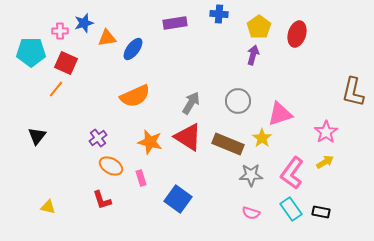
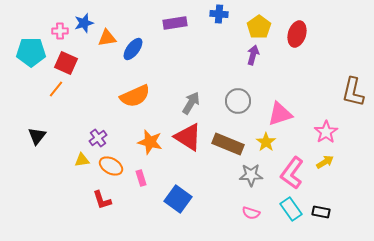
yellow star: moved 4 px right, 4 px down
yellow triangle: moved 34 px right, 47 px up; rotated 21 degrees counterclockwise
